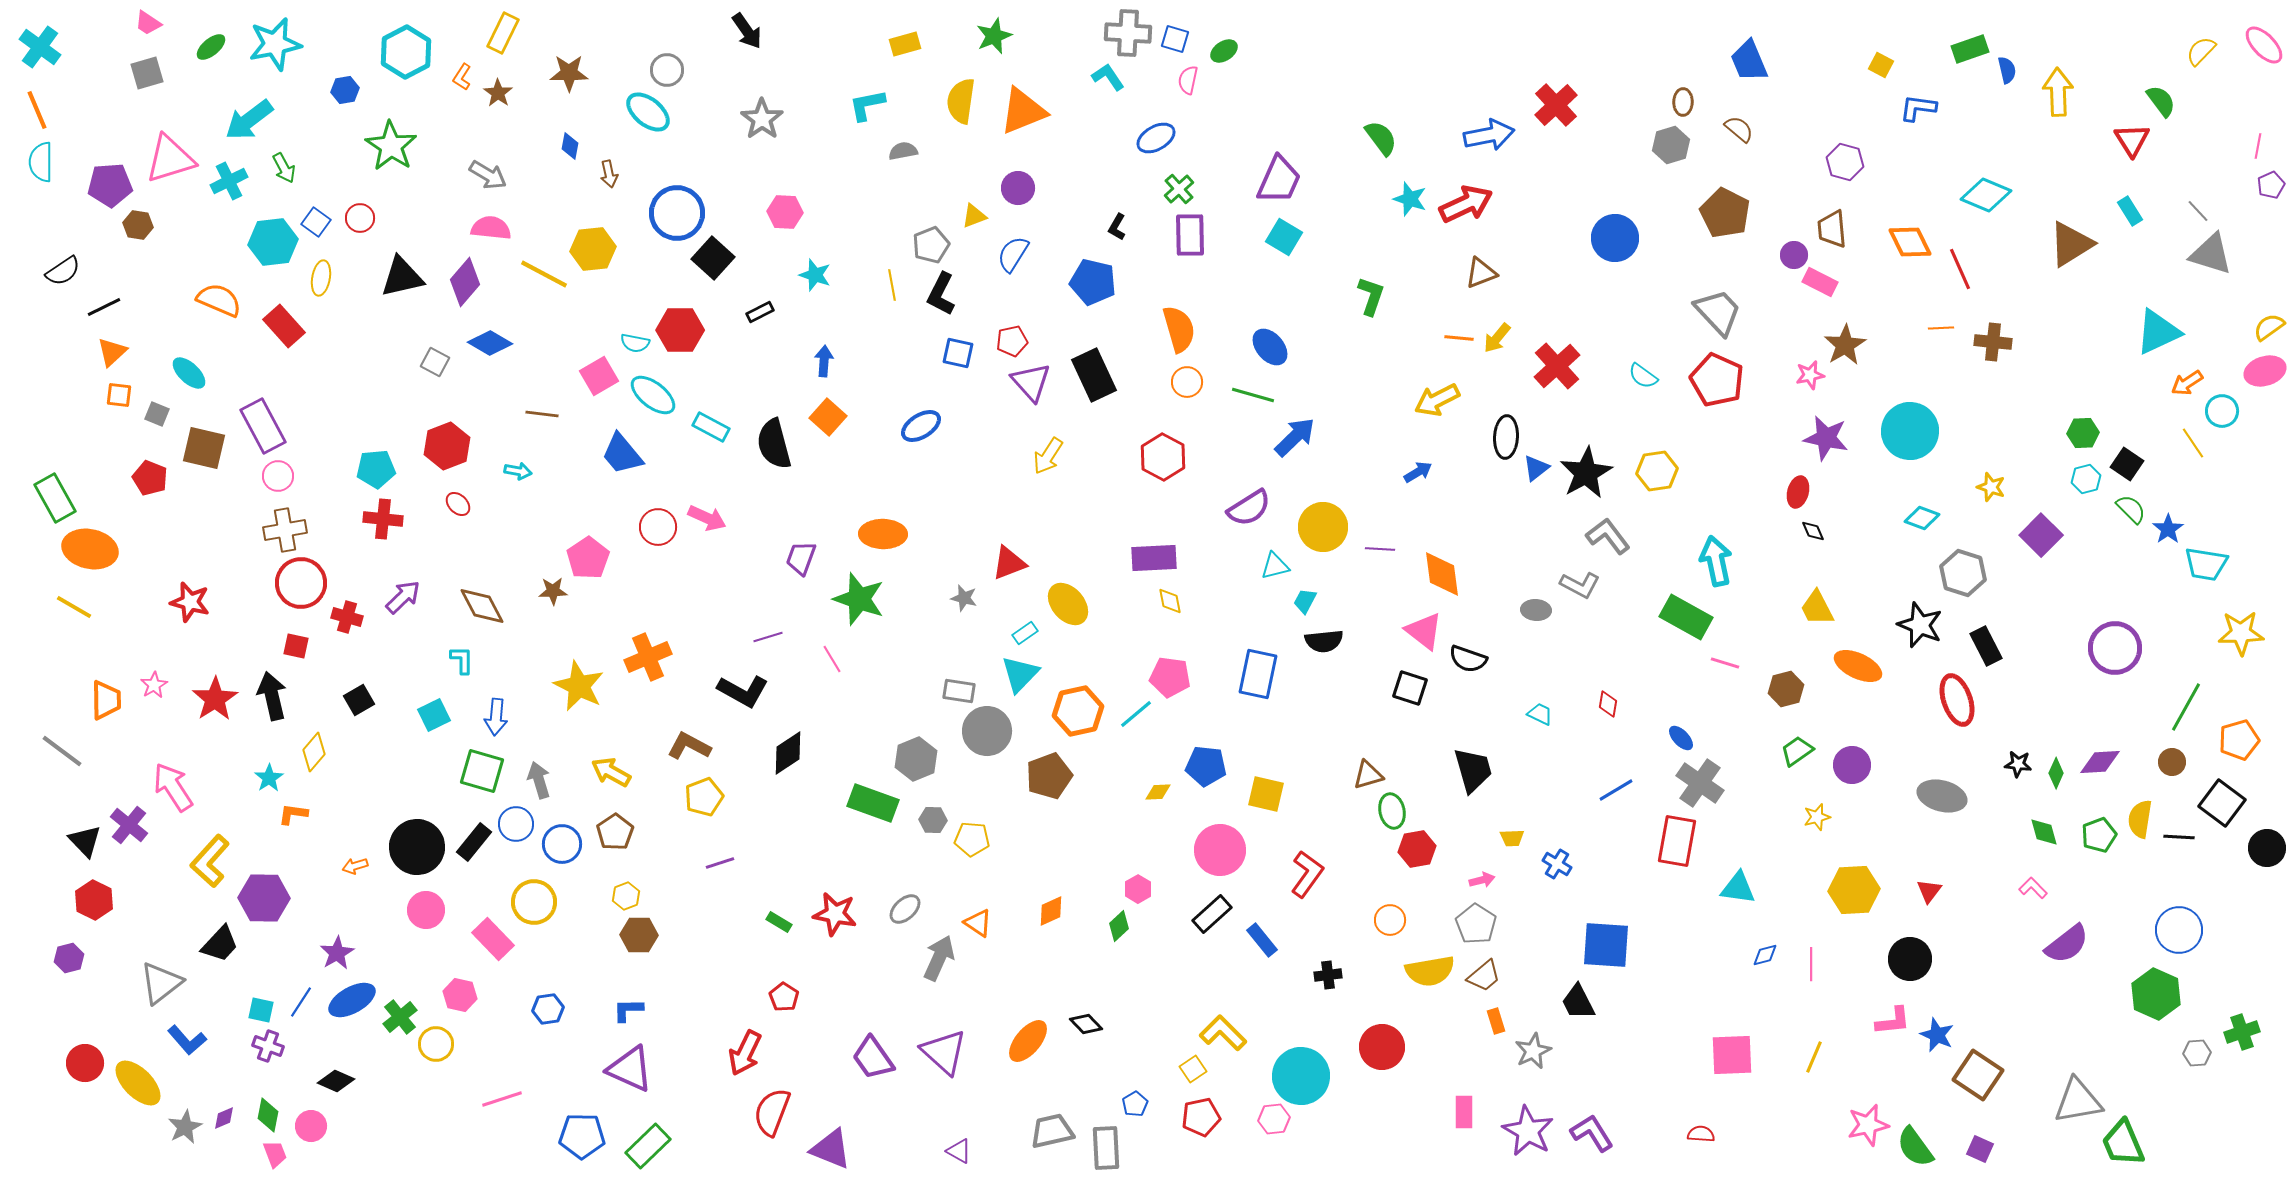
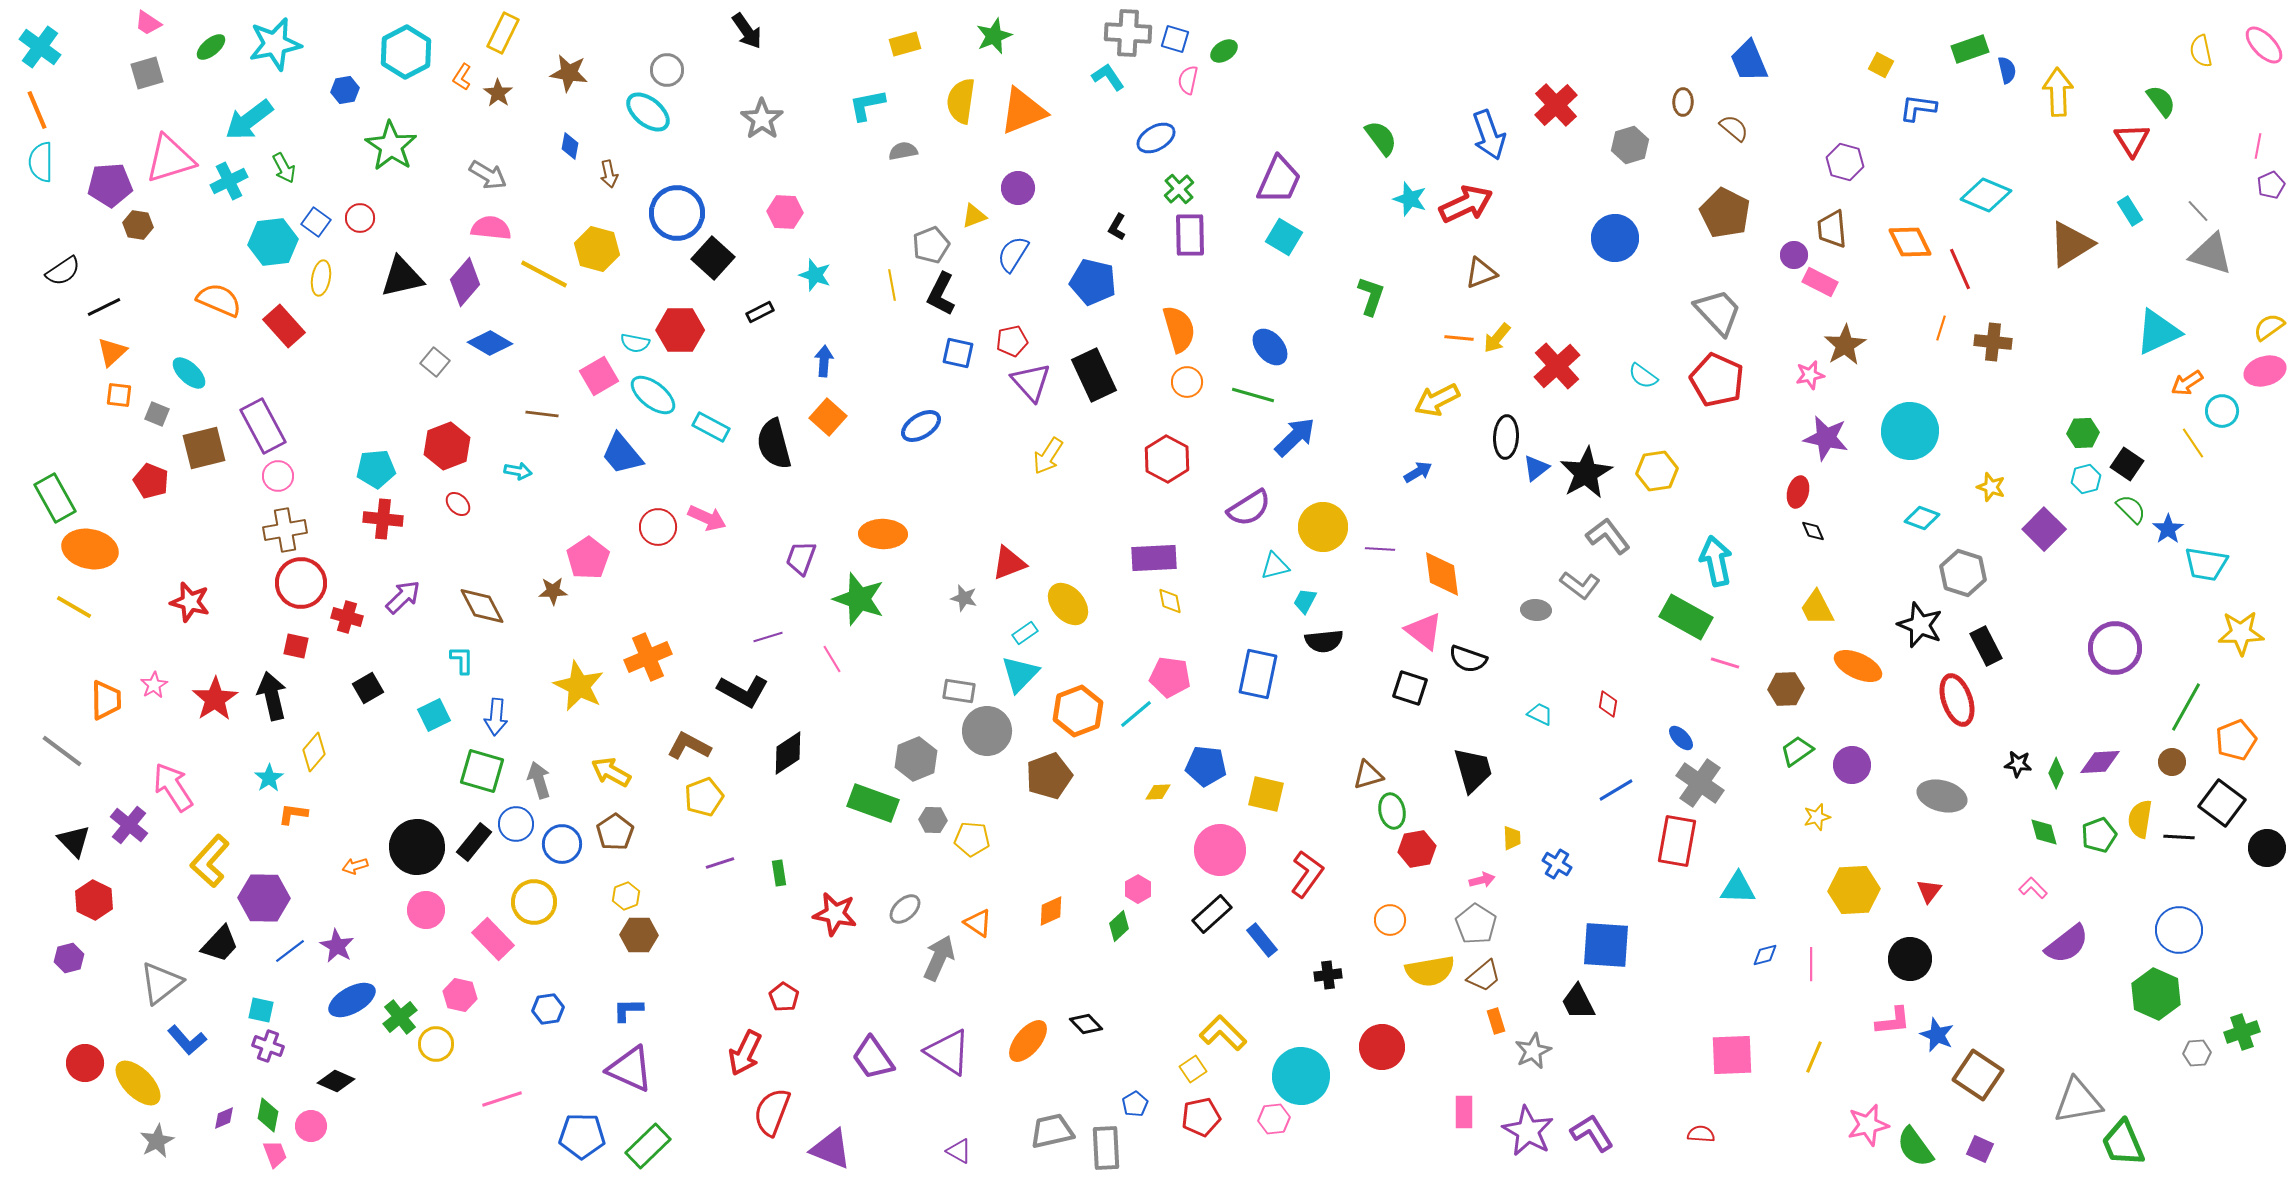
yellow semicircle at (2201, 51): rotated 56 degrees counterclockwise
brown star at (569, 73): rotated 9 degrees clockwise
brown semicircle at (1739, 129): moved 5 px left, 1 px up
blue arrow at (1489, 135): rotated 81 degrees clockwise
gray hexagon at (1671, 145): moved 41 px left
yellow hexagon at (593, 249): moved 4 px right; rotated 21 degrees clockwise
orange line at (1941, 328): rotated 70 degrees counterclockwise
gray square at (435, 362): rotated 12 degrees clockwise
brown square at (204, 448): rotated 27 degrees counterclockwise
red hexagon at (1163, 457): moved 4 px right, 2 px down
red pentagon at (150, 478): moved 1 px right, 3 px down
purple square at (2041, 535): moved 3 px right, 6 px up
gray L-shape at (1580, 585): rotated 9 degrees clockwise
brown hexagon at (1786, 689): rotated 12 degrees clockwise
black square at (359, 700): moved 9 px right, 12 px up
orange hexagon at (1078, 711): rotated 9 degrees counterclockwise
orange pentagon at (2239, 740): moved 3 px left; rotated 6 degrees counterclockwise
yellow trapezoid at (1512, 838): rotated 90 degrees counterclockwise
black triangle at (85, 841): moved 11 px left
cyan triangle at (1738, 888): rotated 6 degrees counterclockwise
green rectangle at (779, 922): moved 49 px up; rotated 50 degrees clockwise
purple star at (337, 953): moved 7 px up; rotated 12 degrees counterclockwise
blue line at (301, 1002): moved 11 px left, 51 px up; rotated 20 degrees clockwise
purple triangle at (944, 1052): moved 4 px right; rotated 9 degrees counterclockwise
gray star at (185, 1127): moved 28 px left, 14 px down
